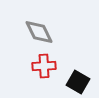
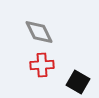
red cross: moved 2 px left, 1 px up
